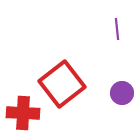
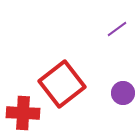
purple line: rotated 60 degrees clockwise
purple circle: moved 1 px right
